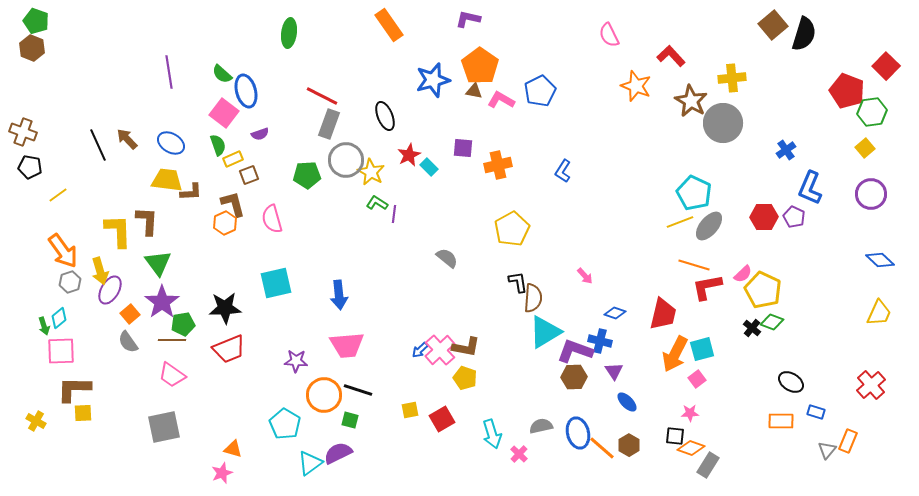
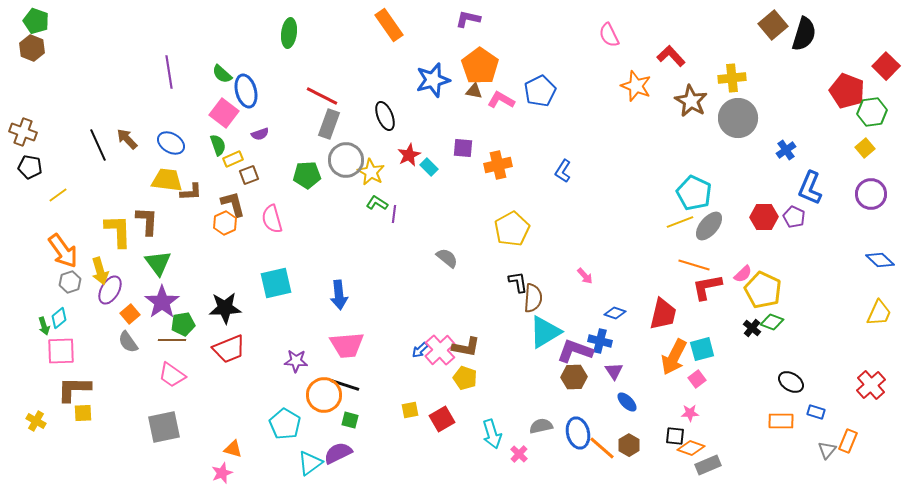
gray circle at (723, 123): moved 15 px right, 5 px up
orange arrow at (675, 354): moved 1 px left, 3 px down
black line at (358, 390): moved 13 px left, 5 px up
gray rectangle at (708, 465): rotated 35 degrees clockwise
